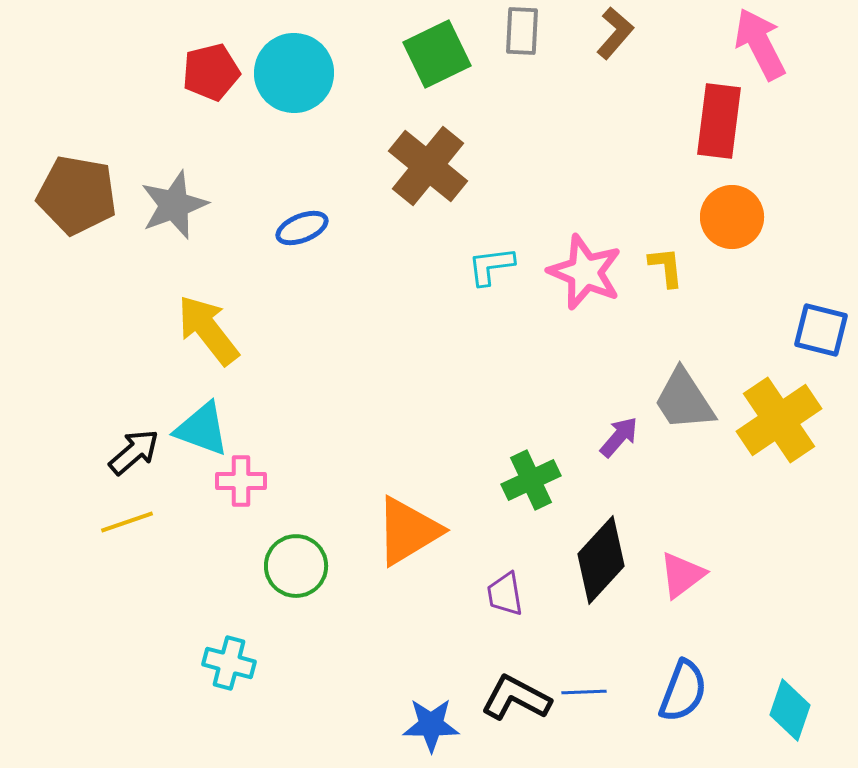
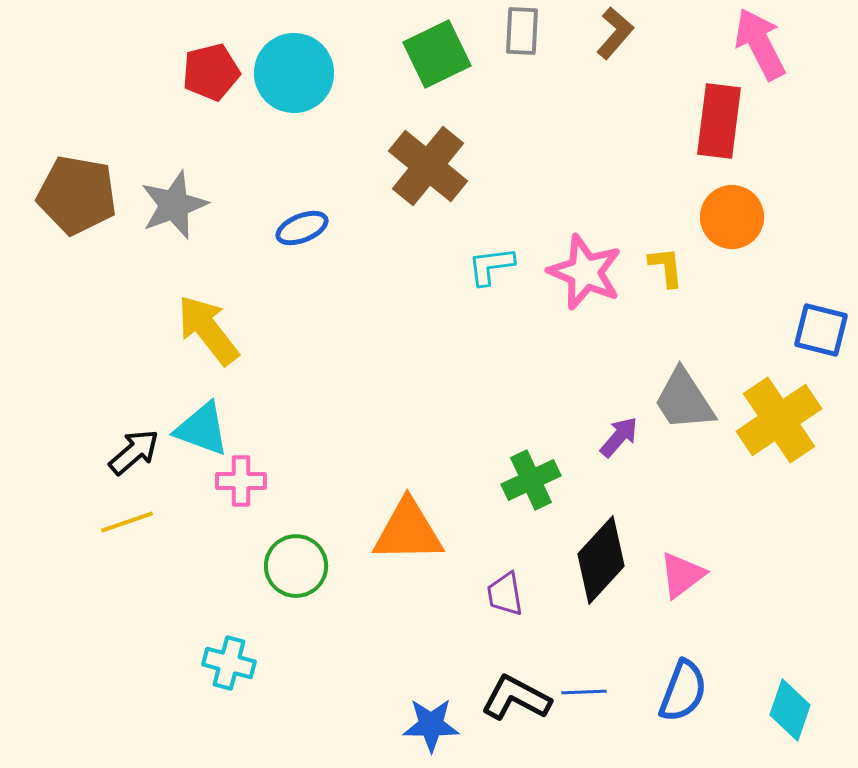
orange triangle: rotated 30 degrees clockwise
